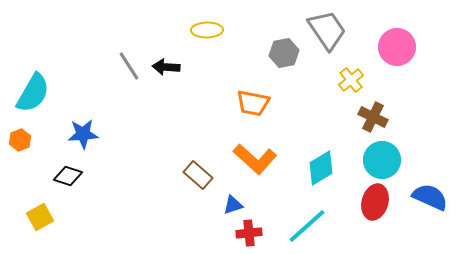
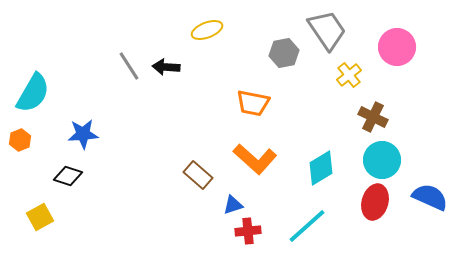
yellow ellipse: rotated 20 degrees counterclockwise
yellow cross: moved 2 px left, 5 px up
red cross: moved 1 px left, 2 px up
